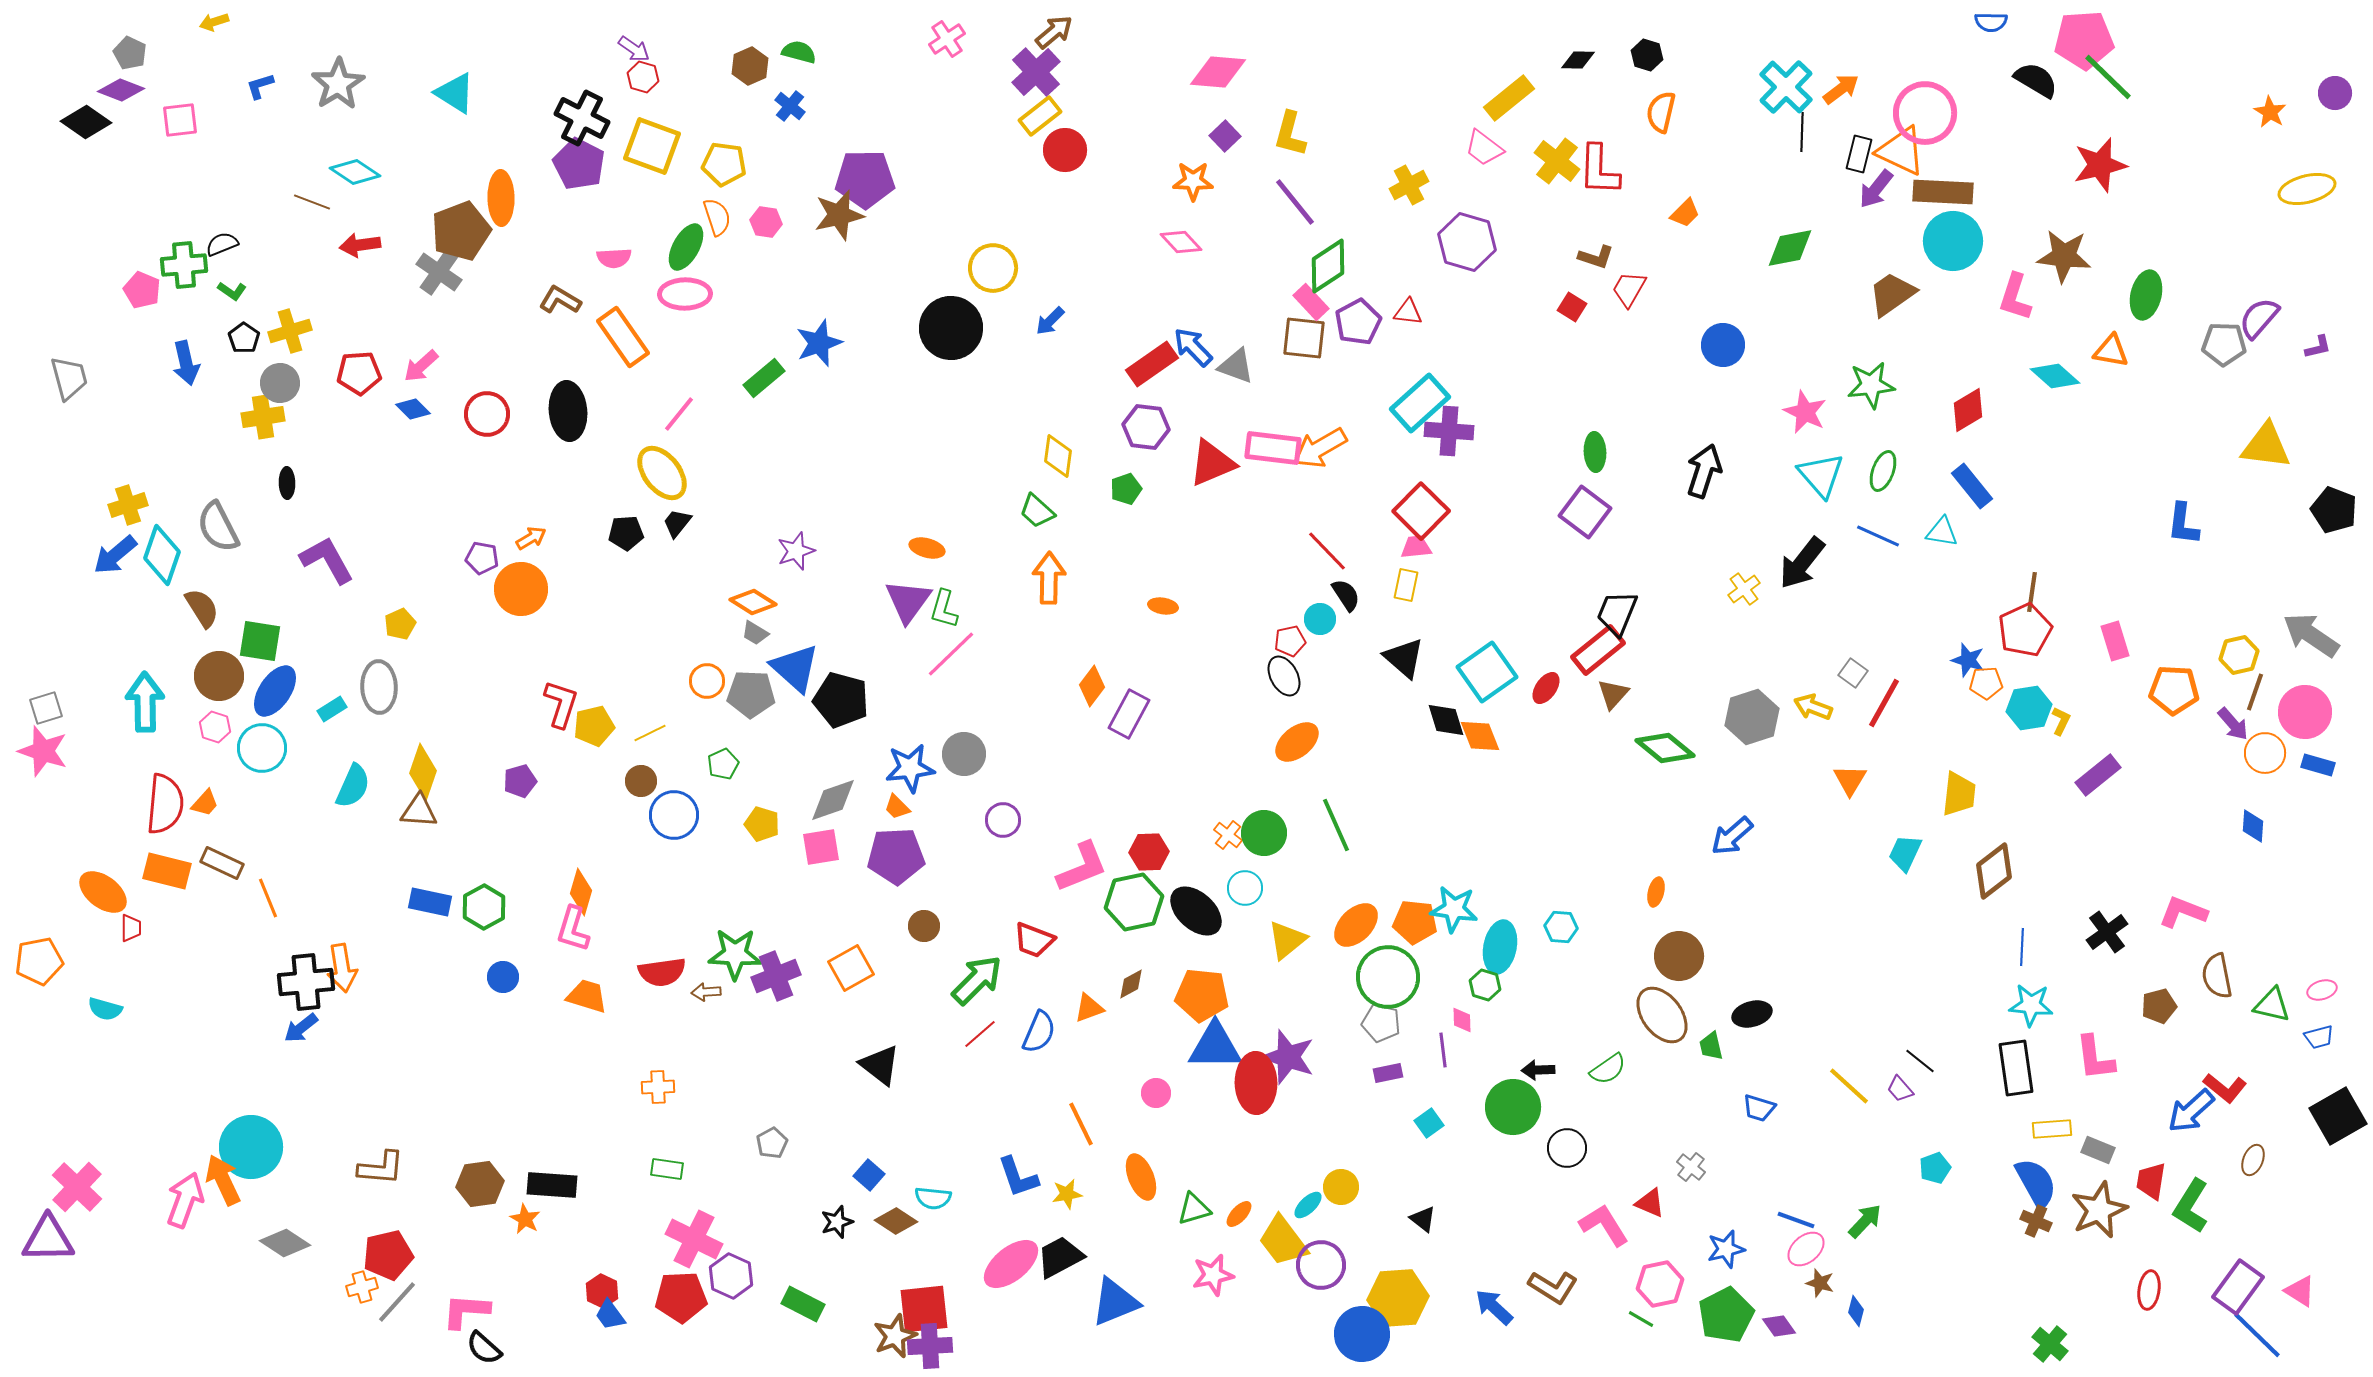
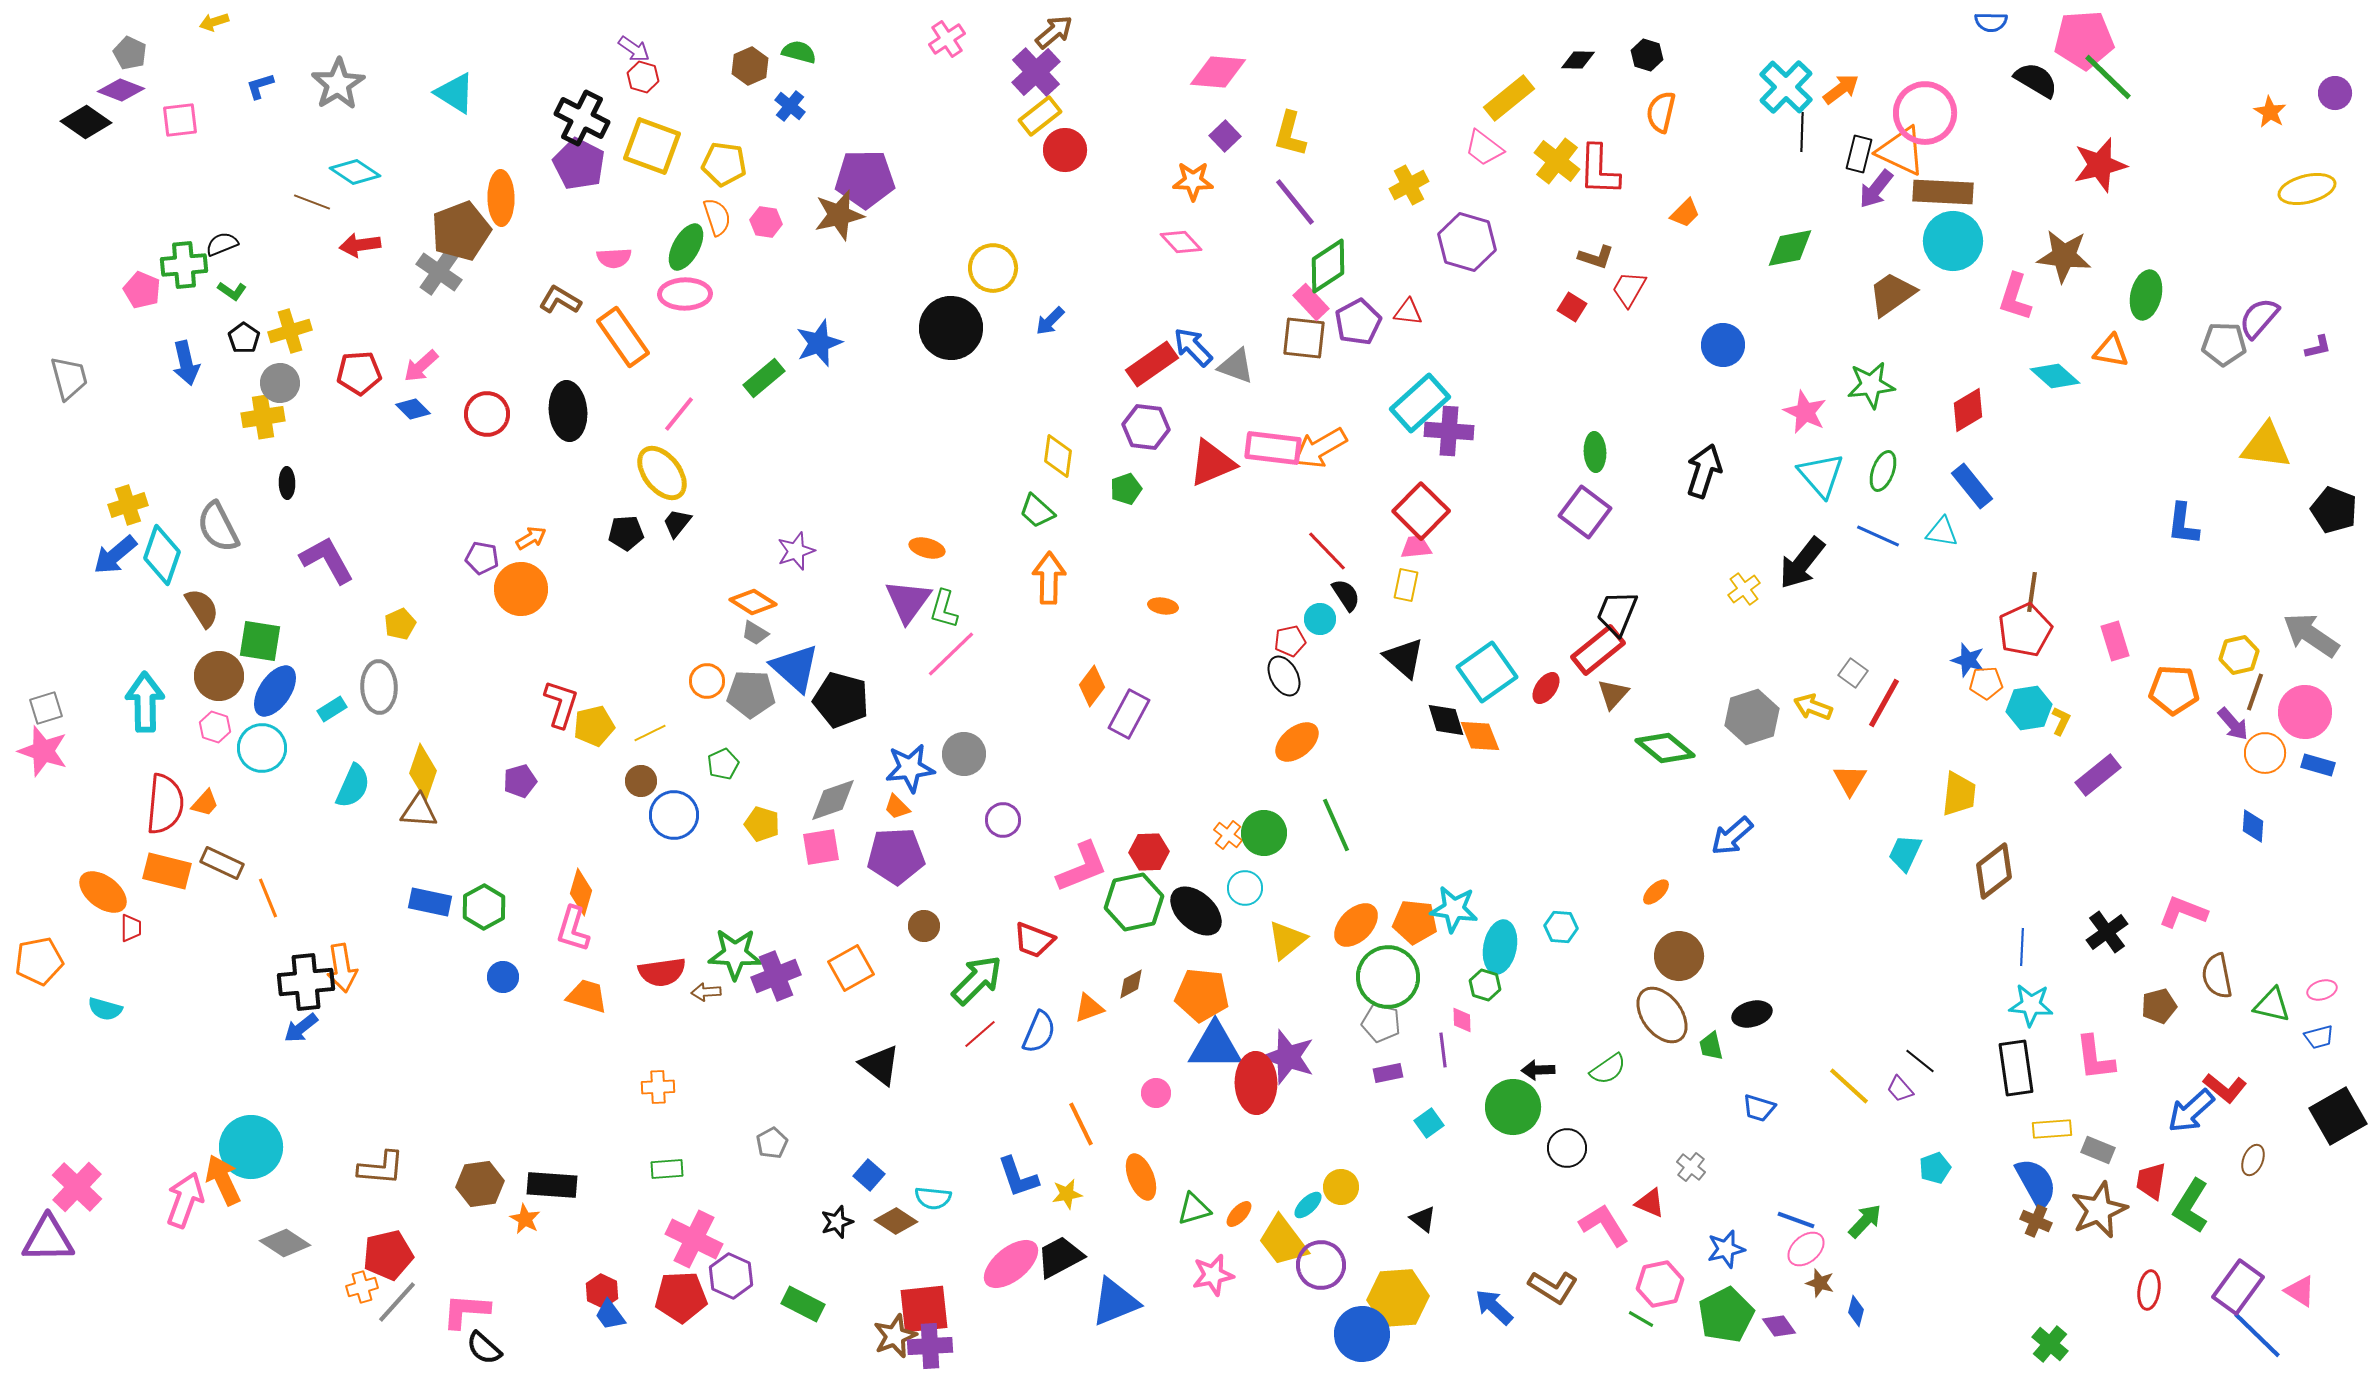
orange ellipse at (1656, 892): rotated 32 degrees clockwise
green rectangle at (667, 1169): rotated 12 degrees counterclockwise
